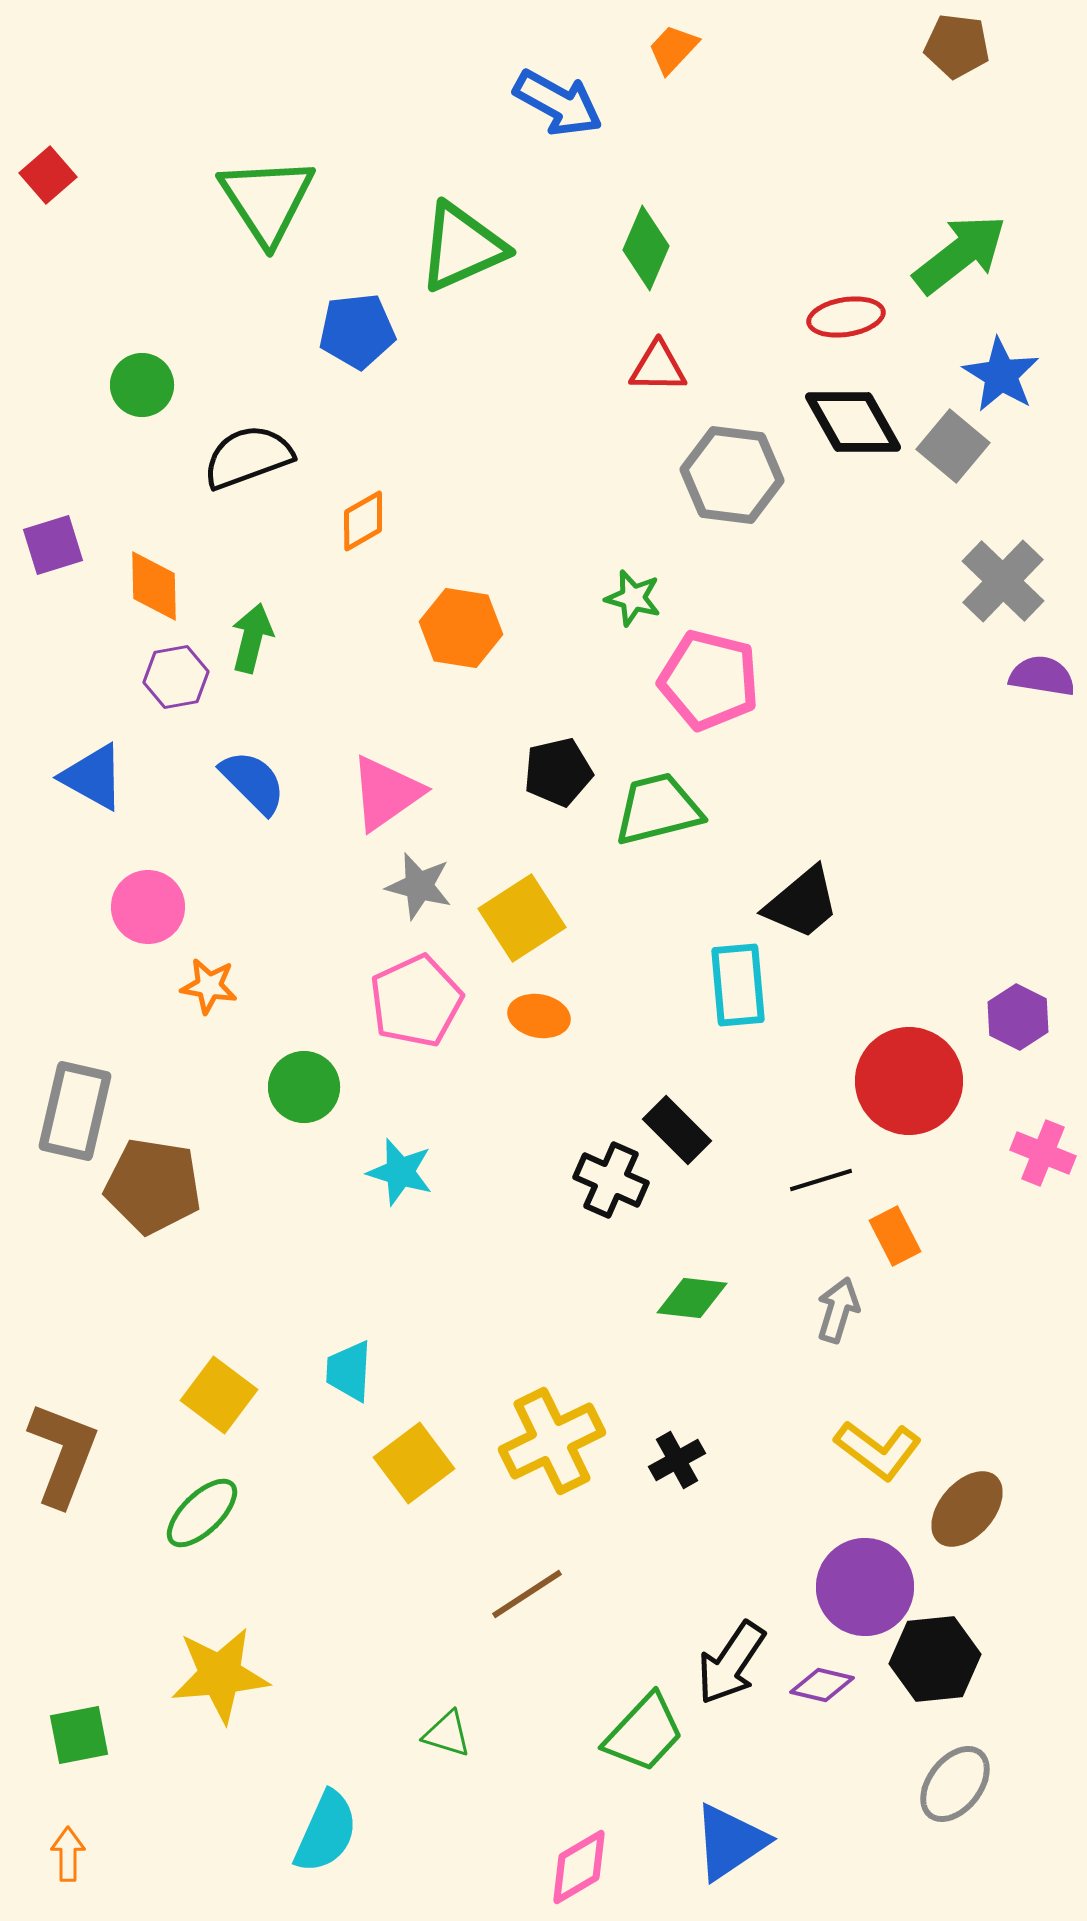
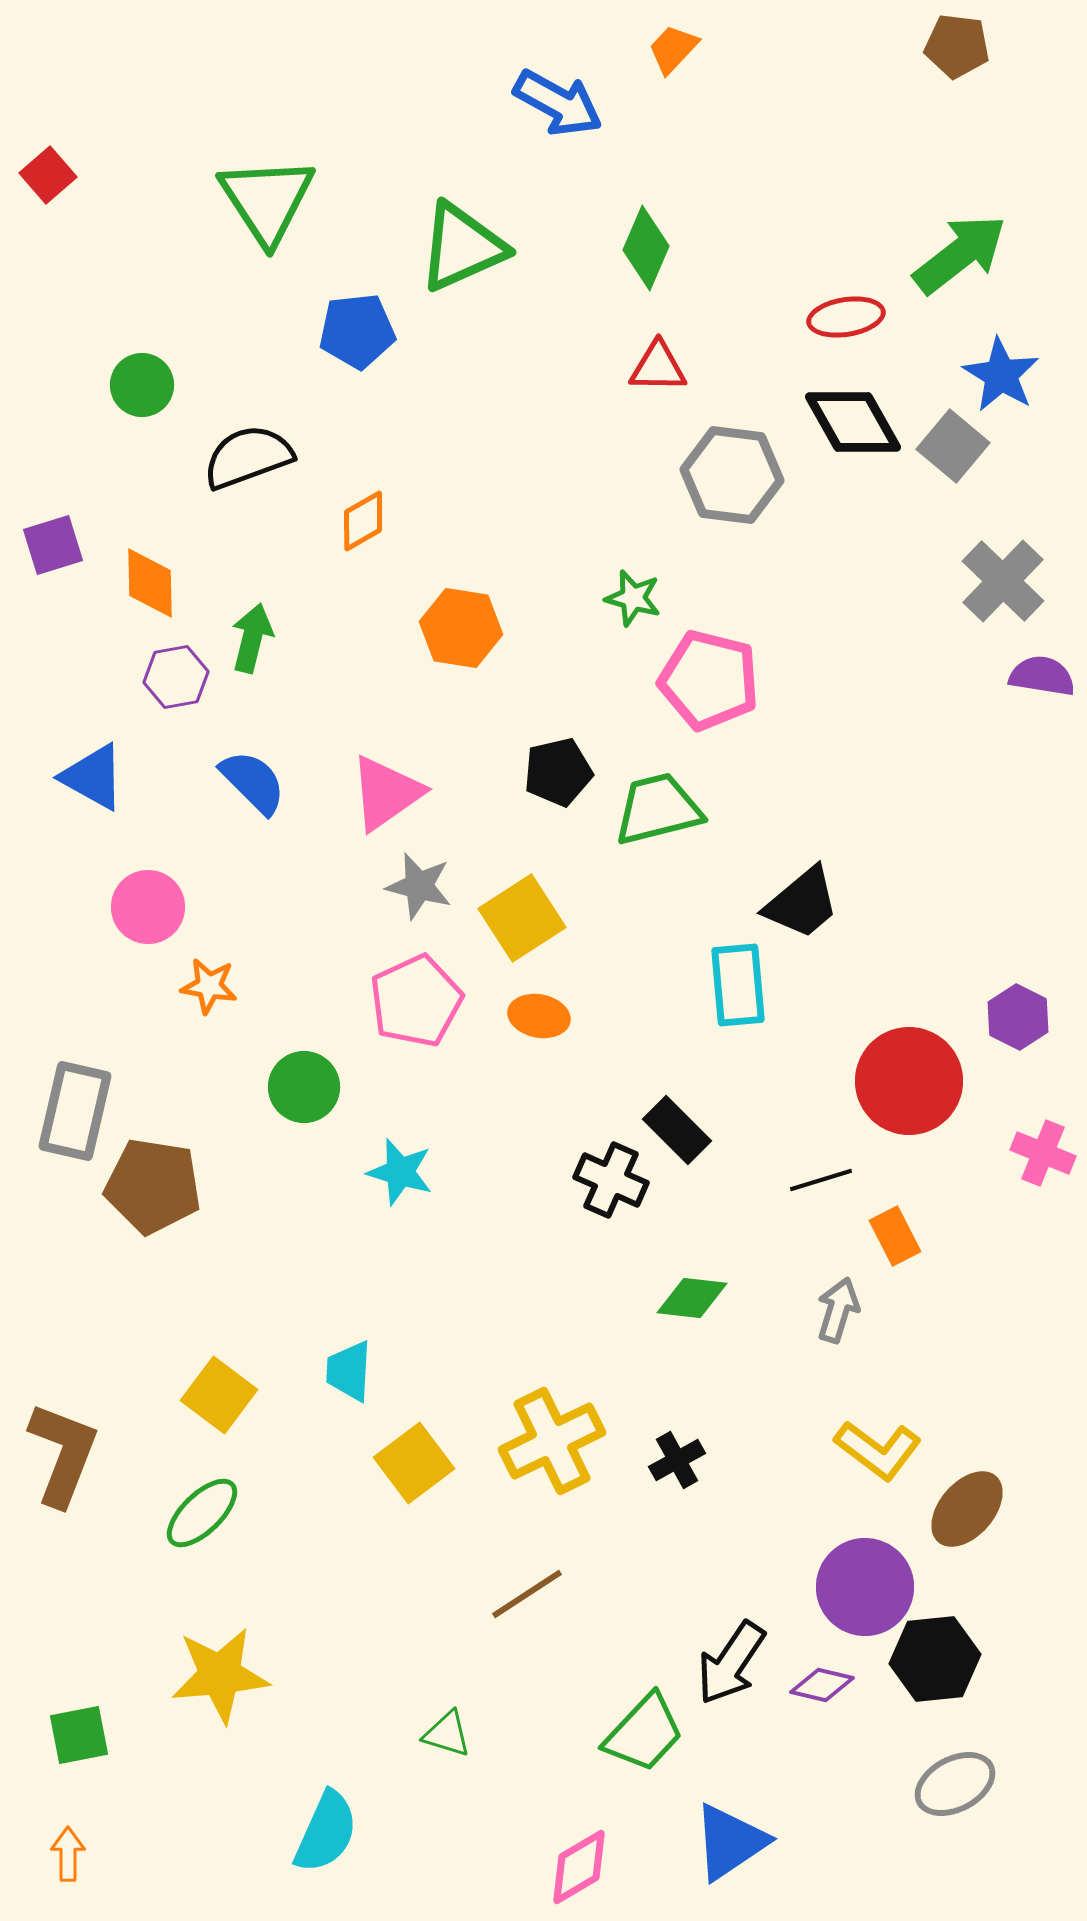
orange diamond at (154, 586): moved 4 px left, 3 px up
gray ellipse at (955, 1784): rotated 24 degrees clockwise
